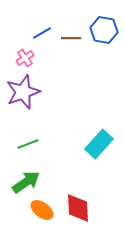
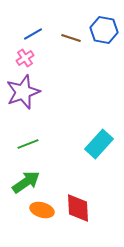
blue line: moved 9 px left, 1 px down
brown line: rotated 18 degrees clockwise
orange ellipse: rotated 20 degrees counterclockwise
